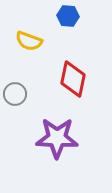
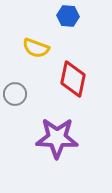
yellow semicircle: moved 7 px right, 7 px down
